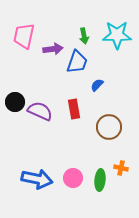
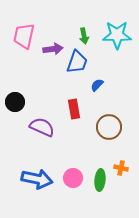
purple semicircle: moved 2 px right, 16 px down
